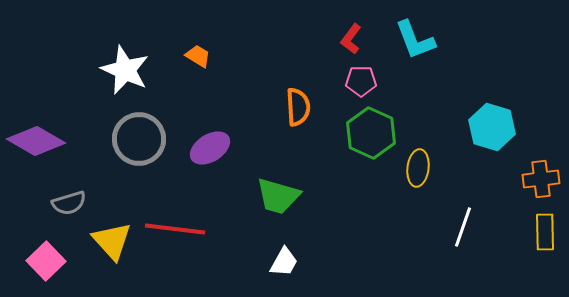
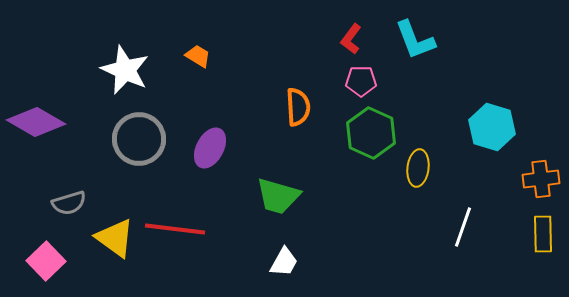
purple diamond: moved 19 px up
purple ellipse: rotated 30 degrees counterclockwise
yellow rectangle: moved 2 px left, 2 px down
yellow triangle: moved 3 px right, 3 px up; rotated 12 degrees counterclockwise
